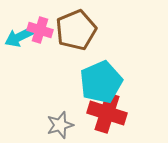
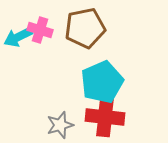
brown pentagon: moved 9 px right, 2 px up; rotated 12 degrees clockwise
cyan arrow: moved 1 px left
cyan pentagon: moved 1 px right
red cross: moved 2 px left, 4 px down; rotated 12 degrees counterclockwise
